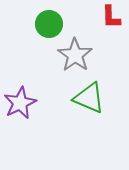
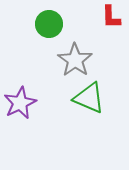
gray star: moved 5 px down
